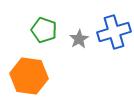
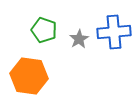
blue cross: rotated 12 degrees clockwise
